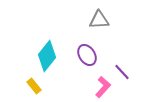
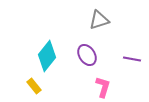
gray triangle: rotated 15 degrees counterclockwise
purple line: moved 10 px right, 13 px up; rotated 36 degrees counterclockwise
pink L-shape: rotated 25 degrees counterclockwise
